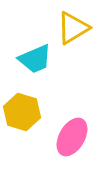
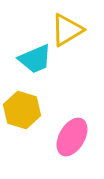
yellow triangle: moved 6 px left, 2 px down
yellow hexagon: moved 2 px up
